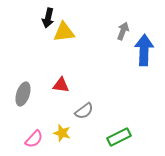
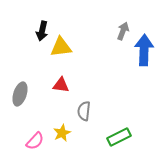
black arrow: moved 6 px left, 13 px down
yellow triangle: moved 3 px left, 15 px down
gray ellipse: moved 3 px left
gray semicircle: rotated 132 degrees clockwise
yellow star: rotated 30 degrees clockwise
pink semicircle: moved 1 px right, 2 px down
